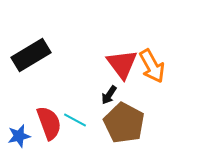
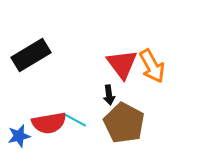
black arrow: rotated 42 degrees counterclockwise
red semicircle: rotated 100 degrees clockwise
